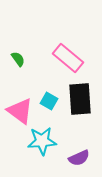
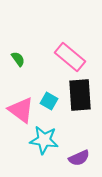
pink rectangle: moved 2 px right, 1 px up
black rectangle: moved 4 px up
pink triangle: moved 1 px right, 1 px up
cyan star: moved 2 px right, 1 px up; rotated 12 degrees clockwise
